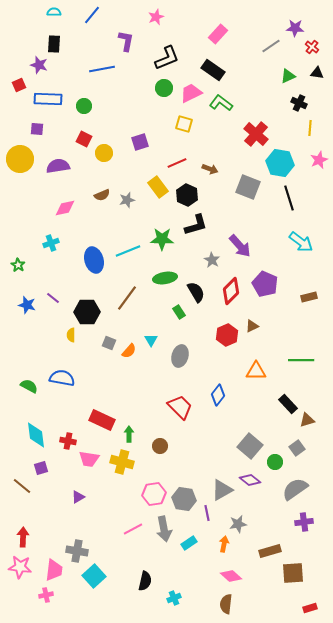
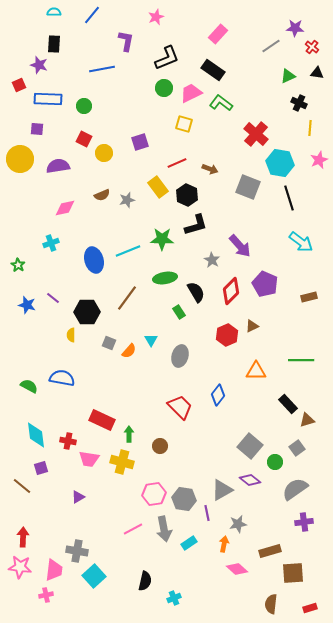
pink diamond at (231, 576): moved 6 px right, 7 px up
brown semicircle at (226, 604): moved 45 px right
